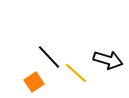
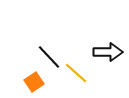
black arrow: moved 8 px up; rotated 16 degrees counterclockwise
